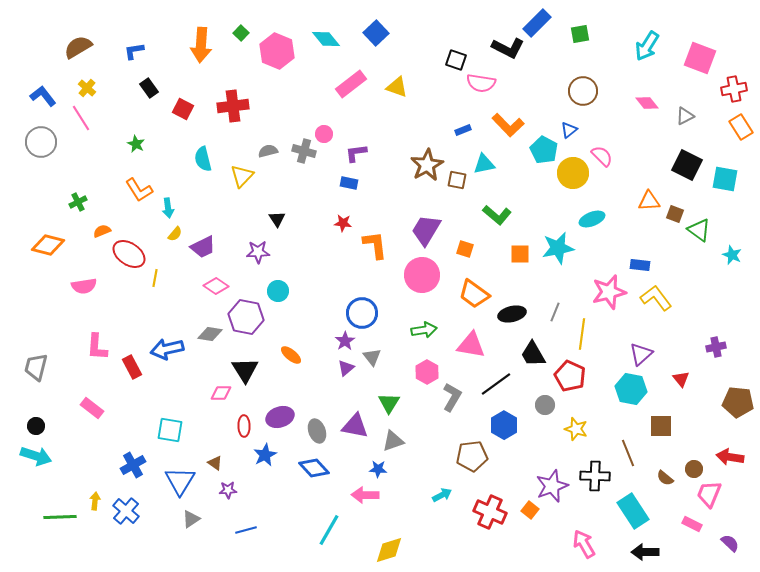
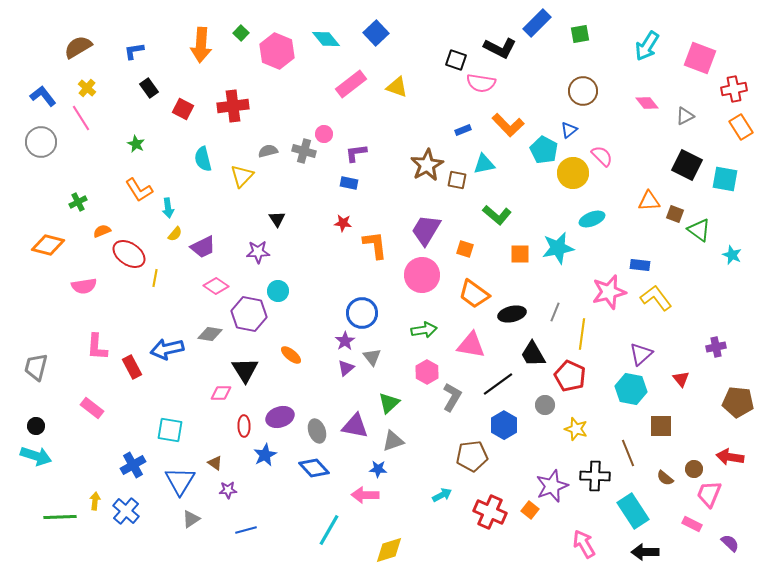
black L-shape at (508, 48): moved 8 px left
purple hexagon at (246, 317): moved 3 px right, 3 px up
black line at (496, 384): moved 2 px right
green triangle at (389, 403): rotated 15 degrees clockwise
